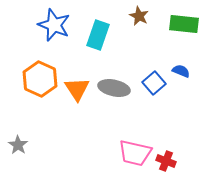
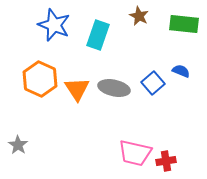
blue square: moved 1 px left
red cross: rotated 30 degrees counterclockwise
